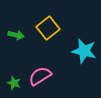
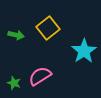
cyan star: rotated 25 degrees clockwise
